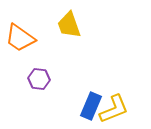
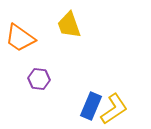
yellow L-shape: rotated 12 degrees counterclockwise
